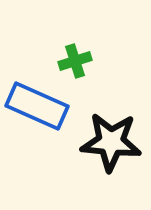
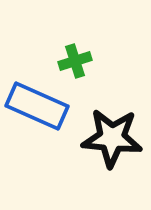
black star: moved 1 px right, 4 px up
